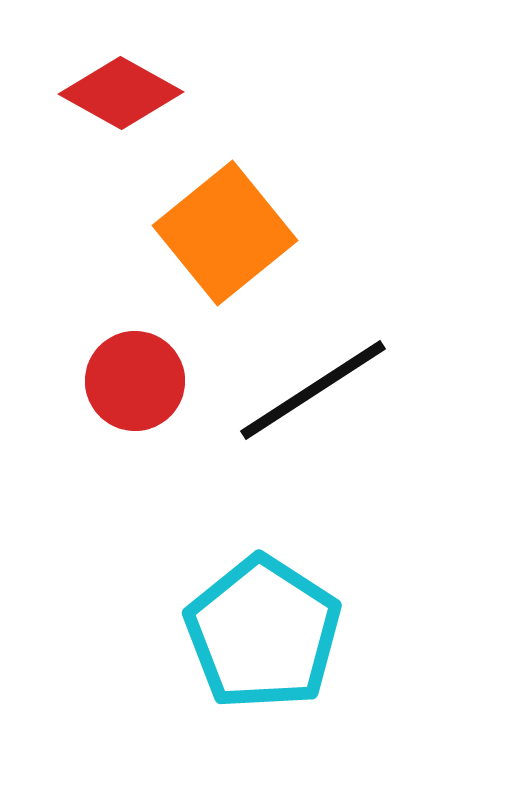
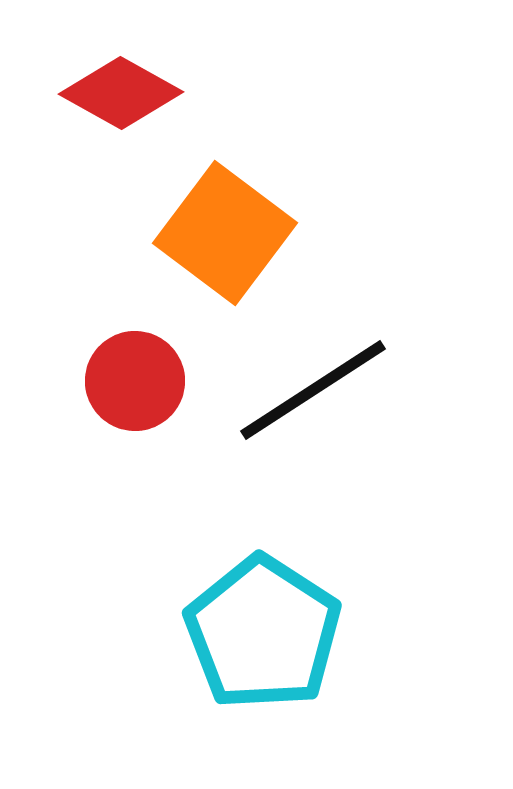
orange square: rotated 14 degrees counterclockwise
